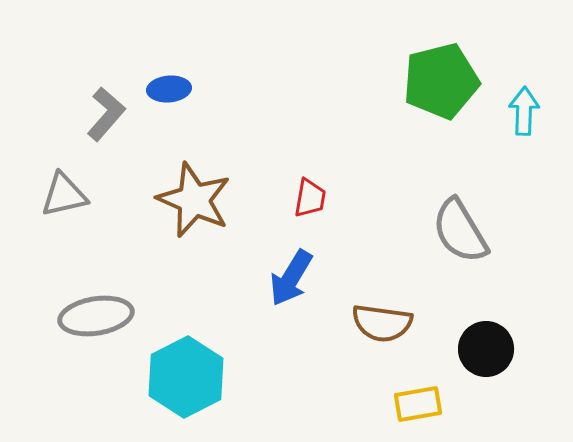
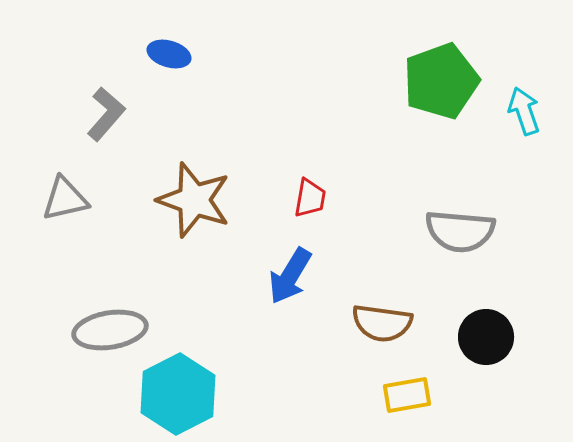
green pentagon: rotated 6 degrees counterclockwise
blue ellipse: moved 35 px up; rotated 21 degrees clockwise
cyan arrow: rotated 21 degrees counterclockwise
gray triangle: moved 1 px right, 4 px down
brown star: rotated 4 degrees counterclockwise
gray semicircle: rotated 54 degrees counterclockwise
blue arrow: moved 1 px left, 2 px up
gray ellipse: moved 14 px right, 14 px down
black circle: moved 12 px up
cyan hexagon: moved 8 px left, 17 px down
yellow rectangle: moved 11 px left, 9 px up
